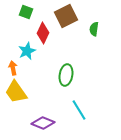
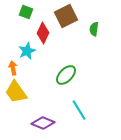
green ellipse: rotated 35 degrees clockwise
